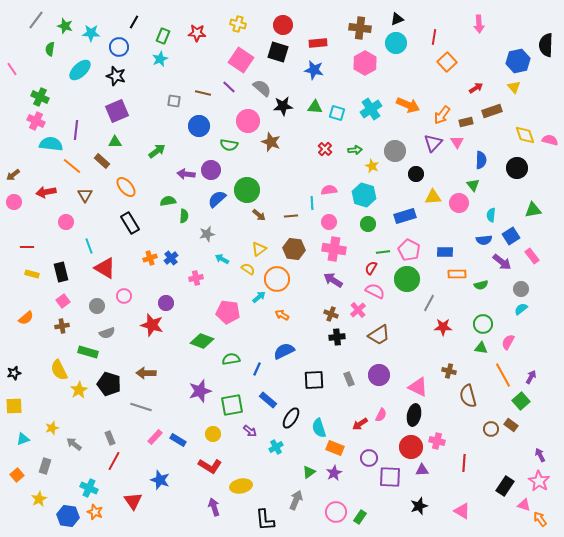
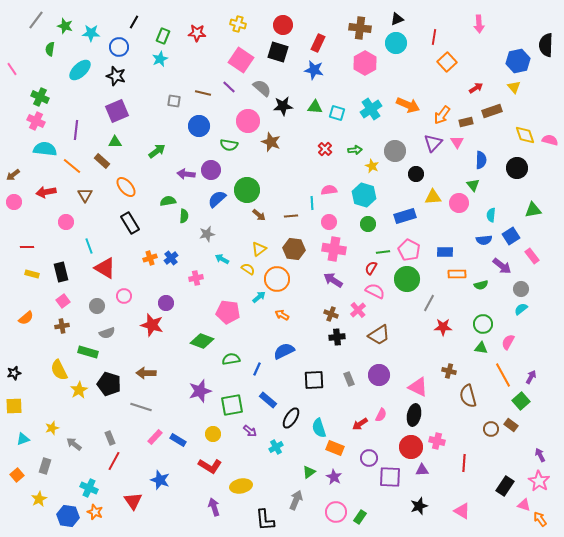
red rectangle at (318, 43): rotated 60 degrees counterclockwise
cyan semicircle at (51, 144): moved 6 px left, 5 px down
purple arrow at (502, 262): moved 4 px down
purple star at (334, 473): moved 4 px down; rotated 14 degrees counterclockwise
